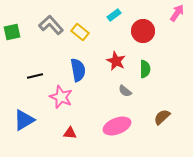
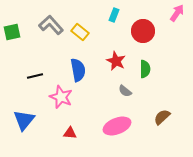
cyan rectangle: rotated 32 degrees counterclockwise
blue triangle: rotated 20 degrees counterclockwise
